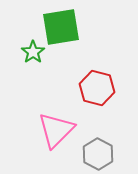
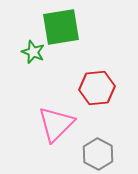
green star: rotated 15 degrees counterclockwise
red hexagon: rotated 20 degrees counterclockwise
pink triangle: moved 6 px up
